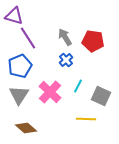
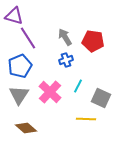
blue cross: rotated 24 degrees clockwise
gray square: moved 2 px down
